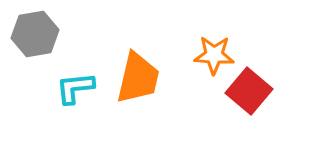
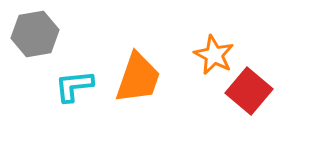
orange star: rotated 24 degrees clockwise
orange trapezoid: rotated 6 degrees clockwise
cyan L-shape: moved 1 px left, 2 px up
